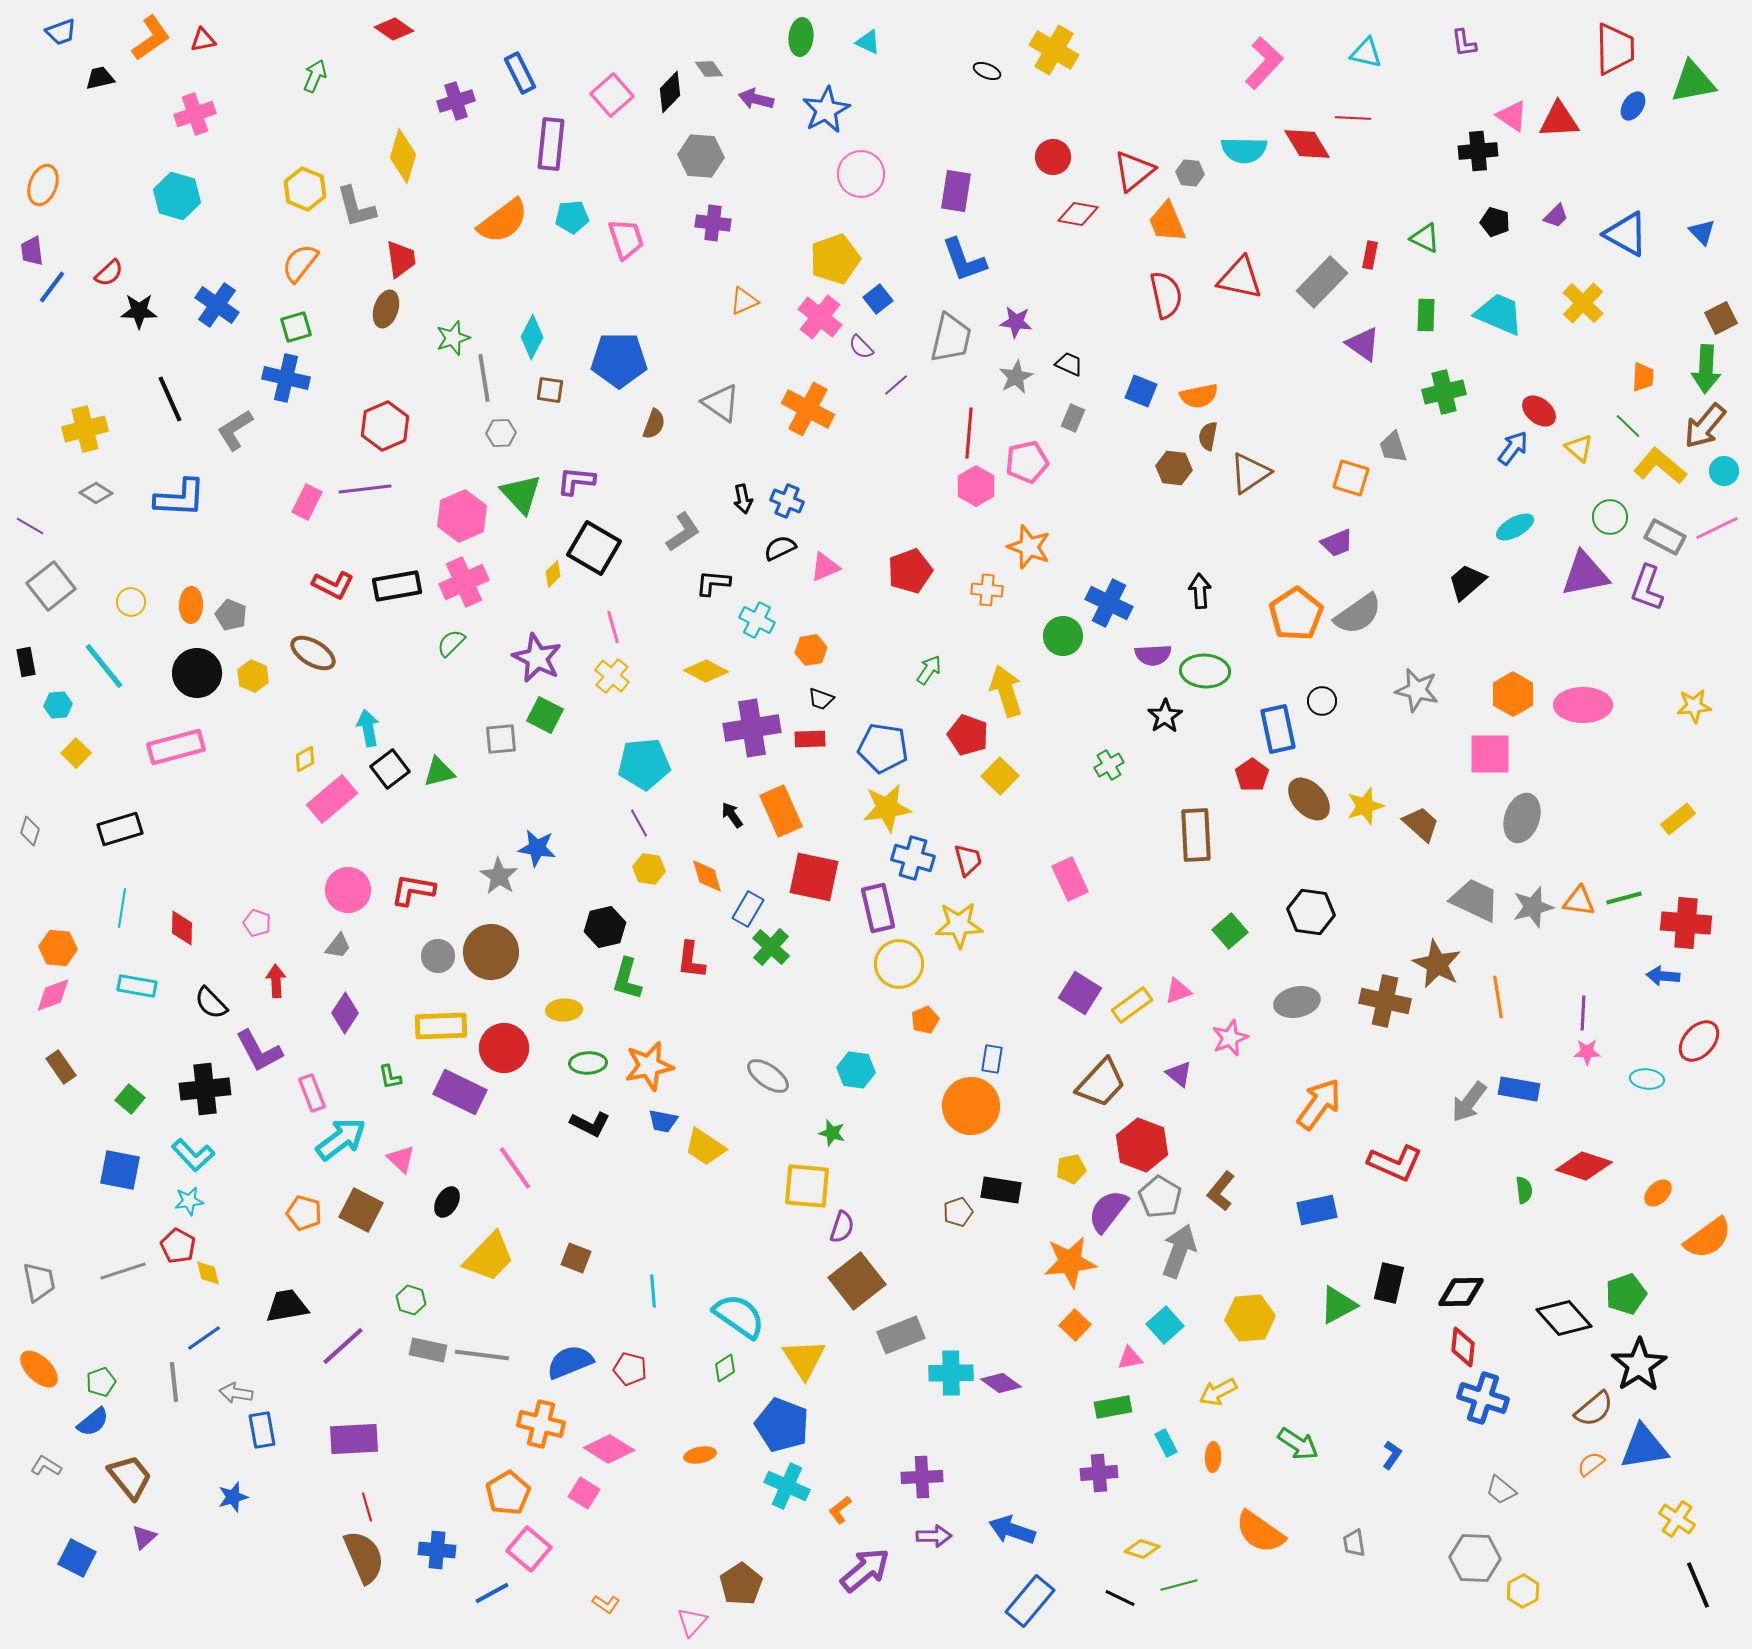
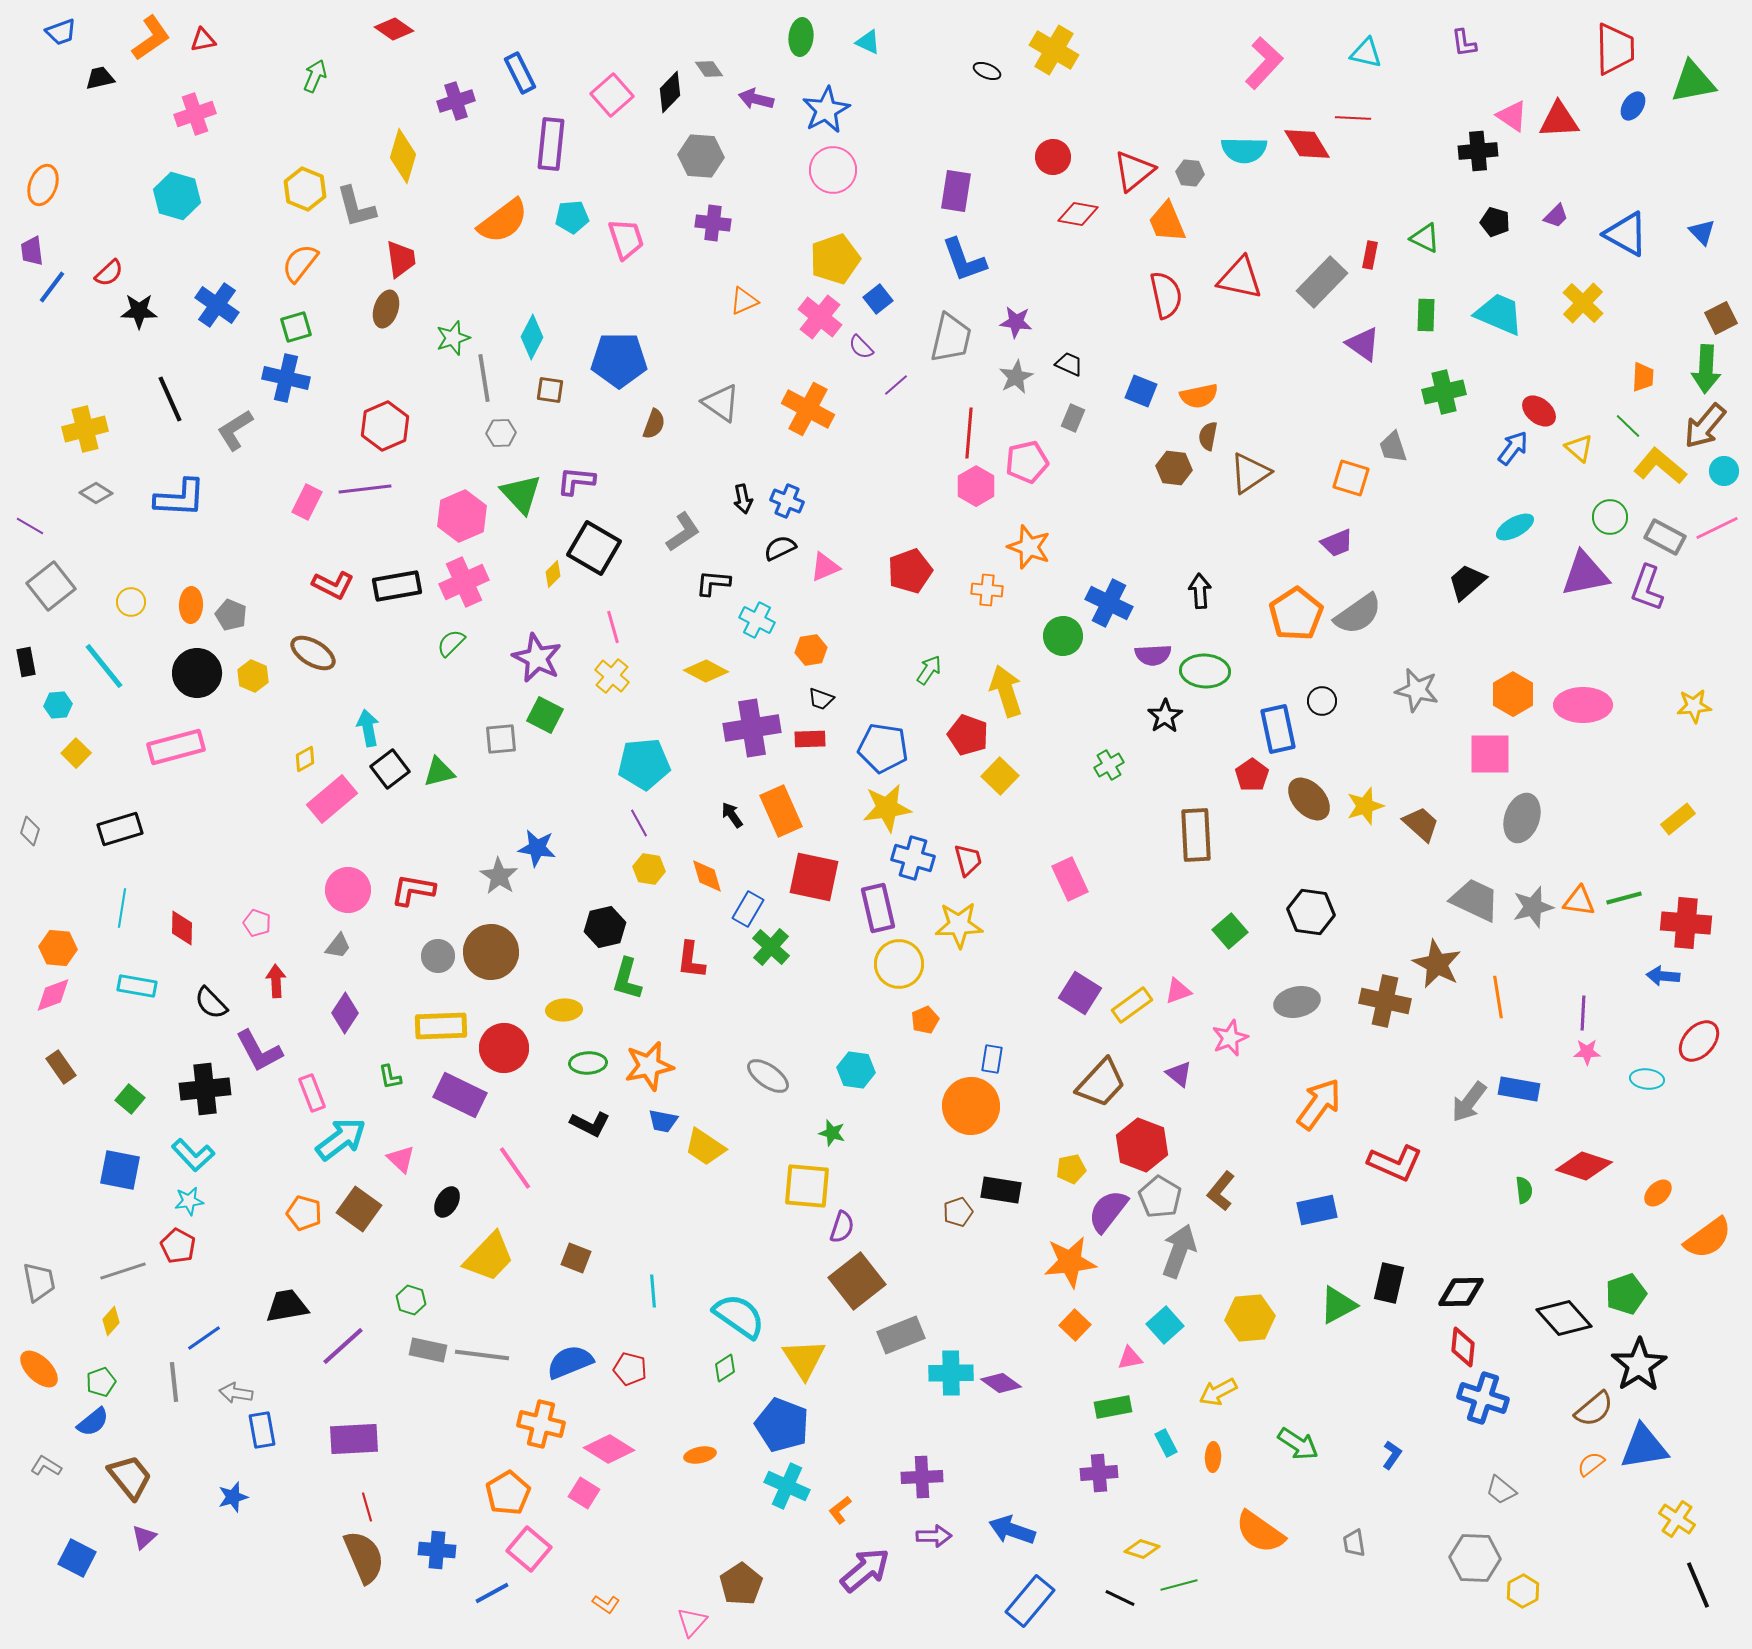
pink circle at (861, 174): moved 28 px left, 4 px up
purple rectangle at (460, 1092): moved 3 px down
brown square at (361, 1210): moved 2 px left, 1 px up; rotated 9 degrees clockwise
yellow diamond at (208, 1273): moved 97 px left, 48 px down; rotated 56 degrees clockwise
